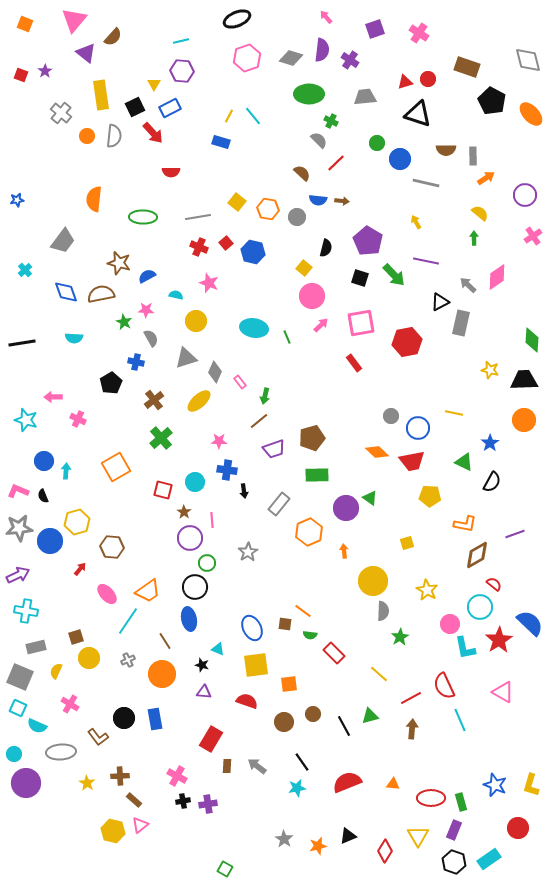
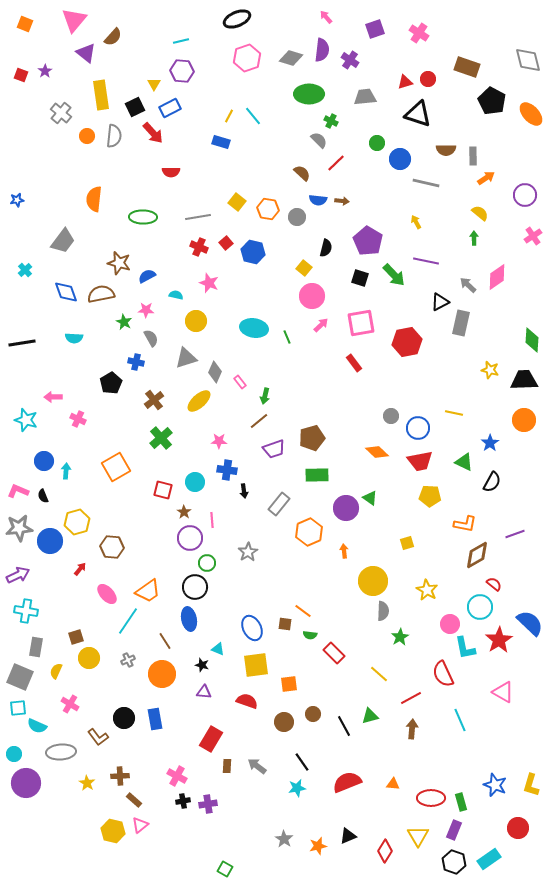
red trapezoid at (412, 461): moved 8 px right
gray rectangle at (36, 647): rotated 66 degrees counterclockwise
red semicircle at (444, 686): moved 1 px left, 12 px up
cyan square at (18, 708): rotated 30 degrees counterclockwise
